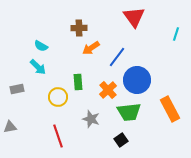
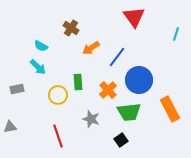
brown cross: moved 8 px left; rotated 35 degrees clockwise
blue circle: moved 2 px right
yellow circle: moved 2 px up
